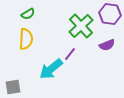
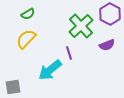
purple hexagon: rotated 20 degrees clockwise
yellow semicircle: rotated 140 degrees counterclockwise
purple line: moved 1 px left, 1 px up; rotated 56 degrees counterclockwise
cyan arrow: moved 1 px left, 1 px down
